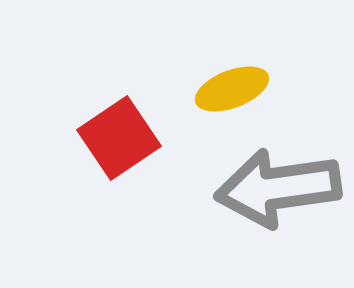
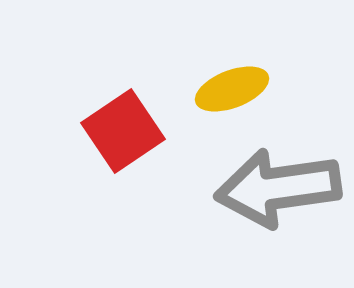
red square: moved 4 px right, 7 px up
